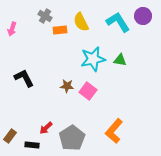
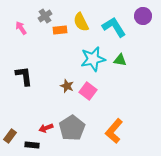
gray cross: rotated 24 degrees clockwise
cyan L-shape: moved 4 px left, 5 px down
pink arrow: moved 9 px right, 1 px up; rotated 128 degrees clockwise
black L-shape: moved 2 px up; rotated 20 degrees clockwise
brown star: rotated 16 degrees clockwise
red arrow: rotated 24 degrees clockwise
gray pentagon: moved 10 px up
